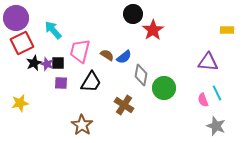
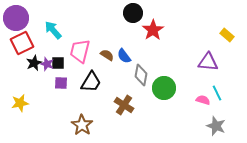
black circle: moved 1 px up
yellow rectangle: moved 5 px down; rotated 40 degrees clockwise
blue semicircle: moved 1 px up; rotated 91 degrees clockwise
pink semicircle: rotated 128 degrees clockwise
